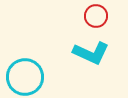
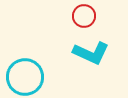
red circle: moved 12 px left
